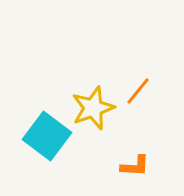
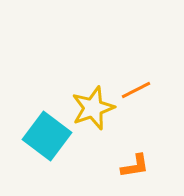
orange line: moved 2 px left, 1 px up; rotated 24 degrees clockwise
orange L-shape: rotated 12 degrees counterclockwise
